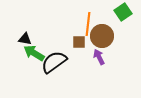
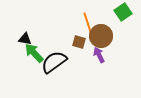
orange line: rotated 25 degrees counterclockwise
brown circle: moved 1 px left
brown square: rotated 16 degrees clockwise
green arrow: rotated 15 degrees clockwise
purple arrow: moved 2 px up
